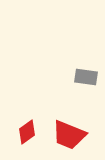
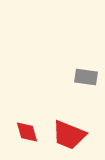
red diamond: rotated 70 degrees counterclockwise
